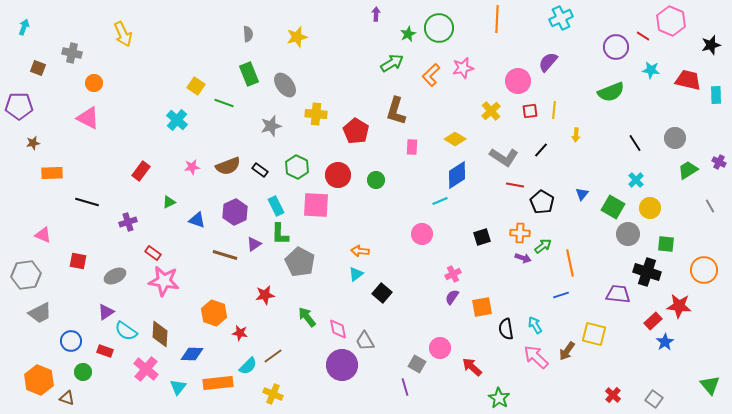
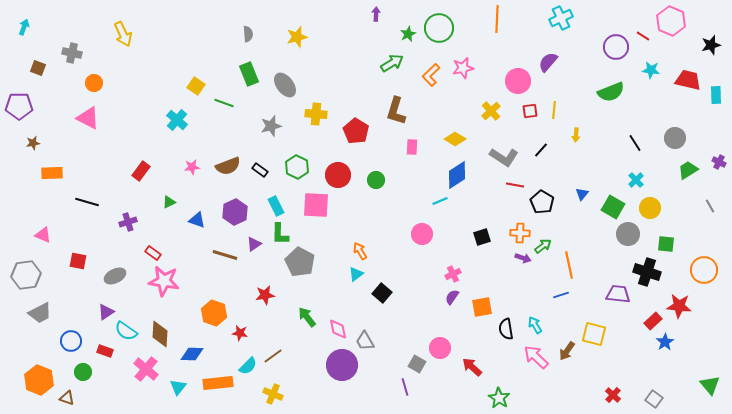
orange arrow at (360, 251): rotated 54 degrees clockwise
orange line at (570, 263): moved 1 px left, 2 px down
